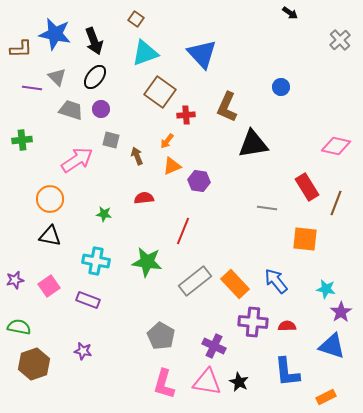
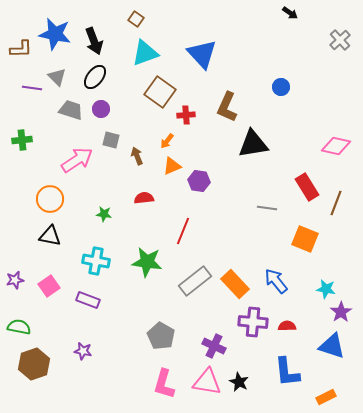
orange square at (305, 239): rotated 16 degrees clockwise
